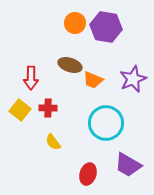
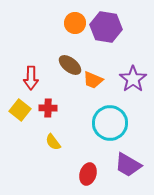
brown ellipse: rotated 20 degrees clockwise
purple star: rotated 12 degrees counterclockwise
cyan circle: moved 4 px right
